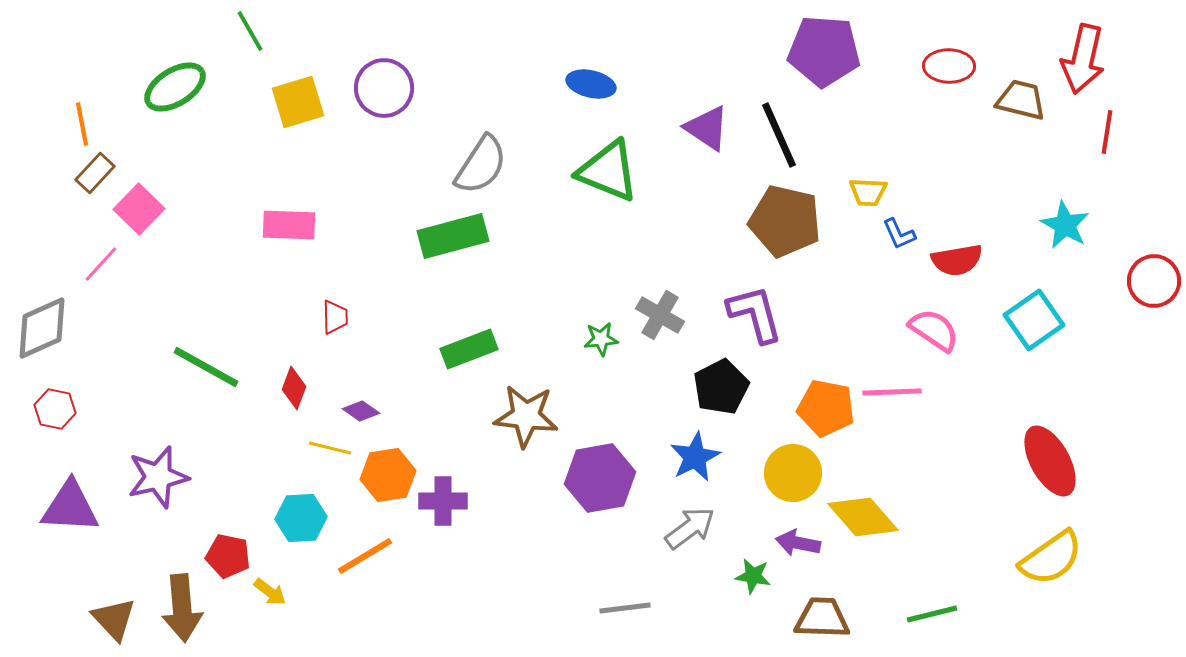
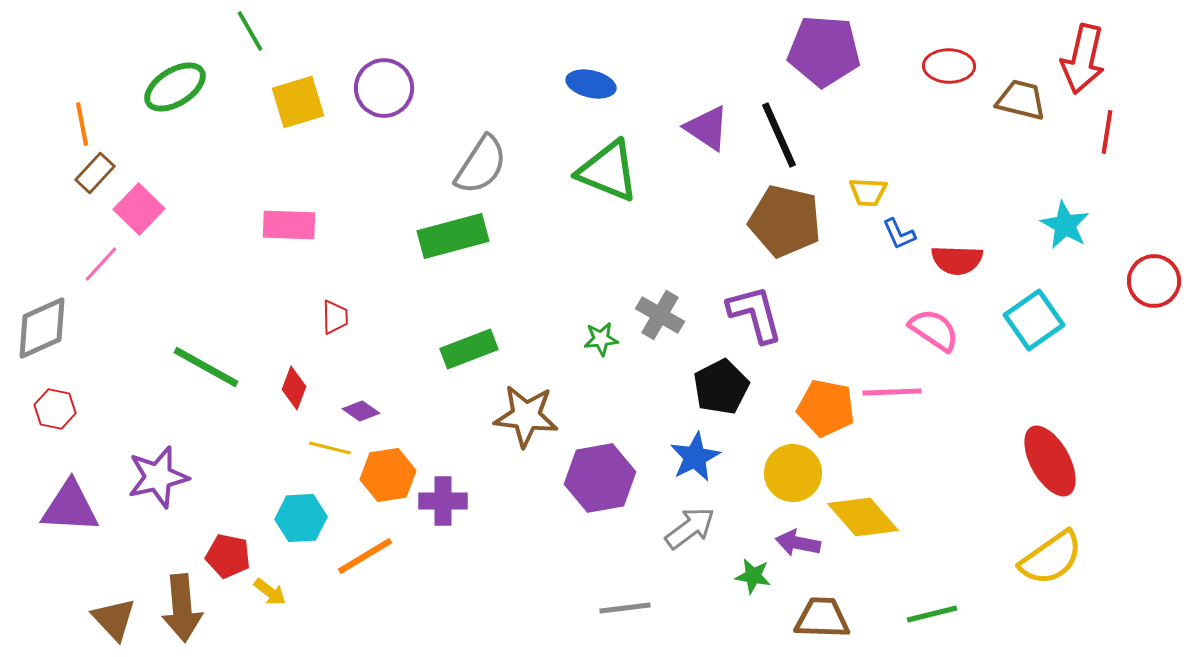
red semicircle at (957, 260): rotated 12 degrees clockwise
